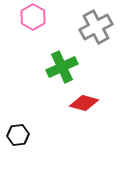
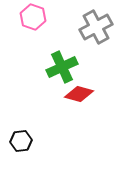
pink hexagon: rotated 10 degrees counterclockwise
red diamond: moved 5 px left, 9 px up
black hexagon: moved 3 px right, 6 px down
